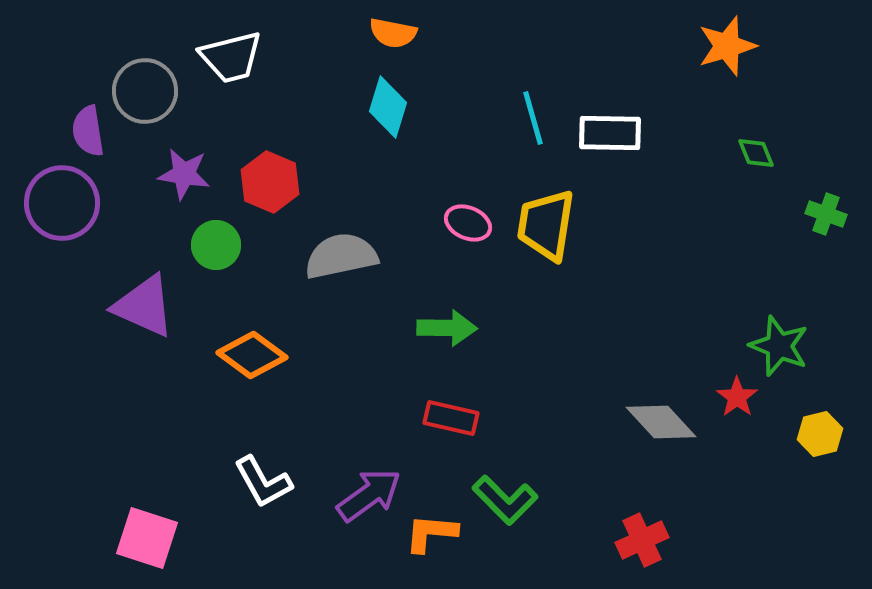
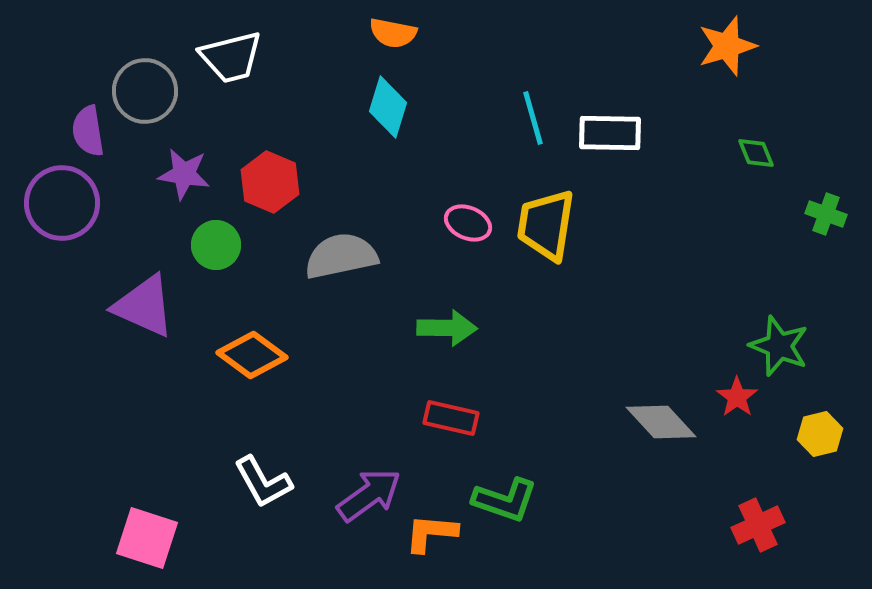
green L-shape: rotated 26 degrees counterclockwise
red cross: moved 116 px right, 15 px up
